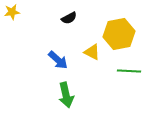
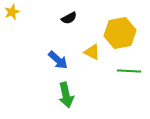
yellow star: rotated 14 degrees counterclockwise
yellow hexagon: moved 1 px right, 1 px up
